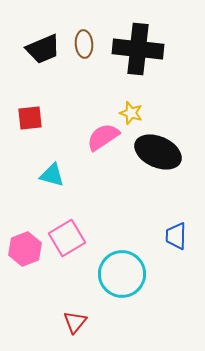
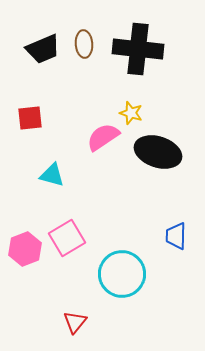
black ellipse: rotated 6 degrees counterclockwise
